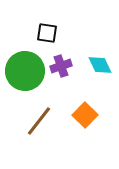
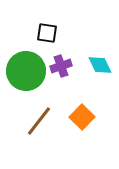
green circle: moved 1 px right
orange square: moved 3 px left, 2 px down
